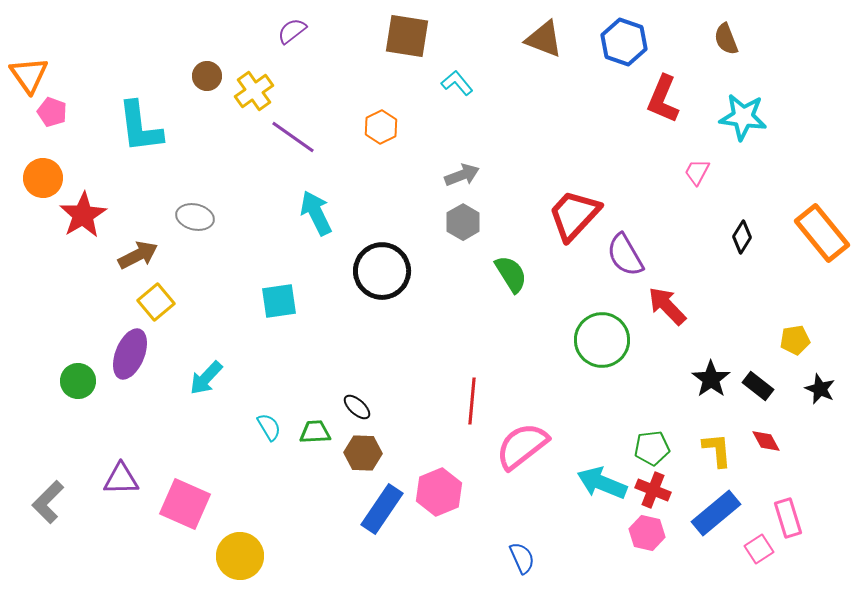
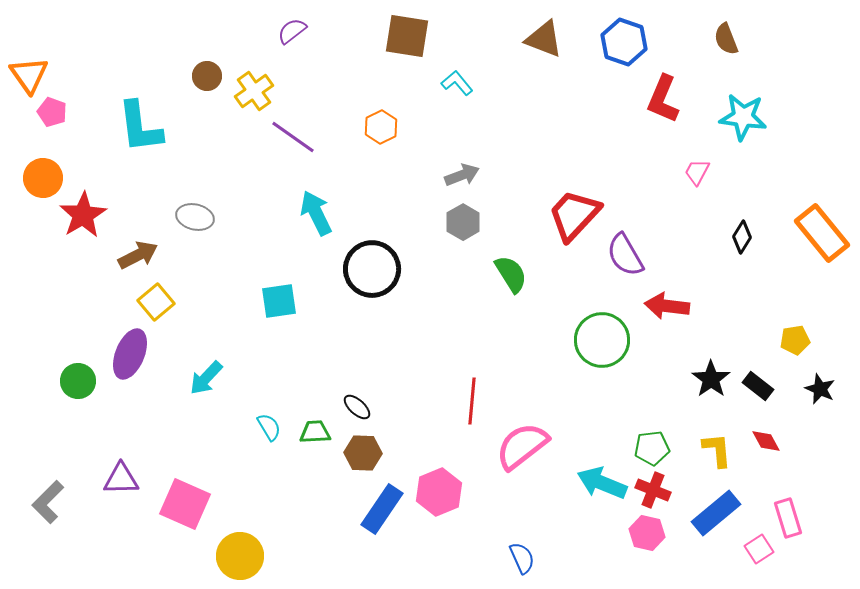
black circle at (382, 271): moved 10 px left, 2 px up
red arrow at (667, 306): rotated 39 degrees counterclockwise
